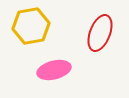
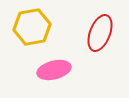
yellow hexagon: moved 1 px right, 1 px down
